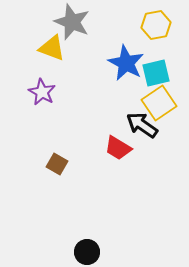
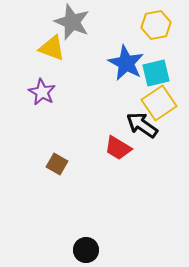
black circle: moved 1 px left, 2 px up
